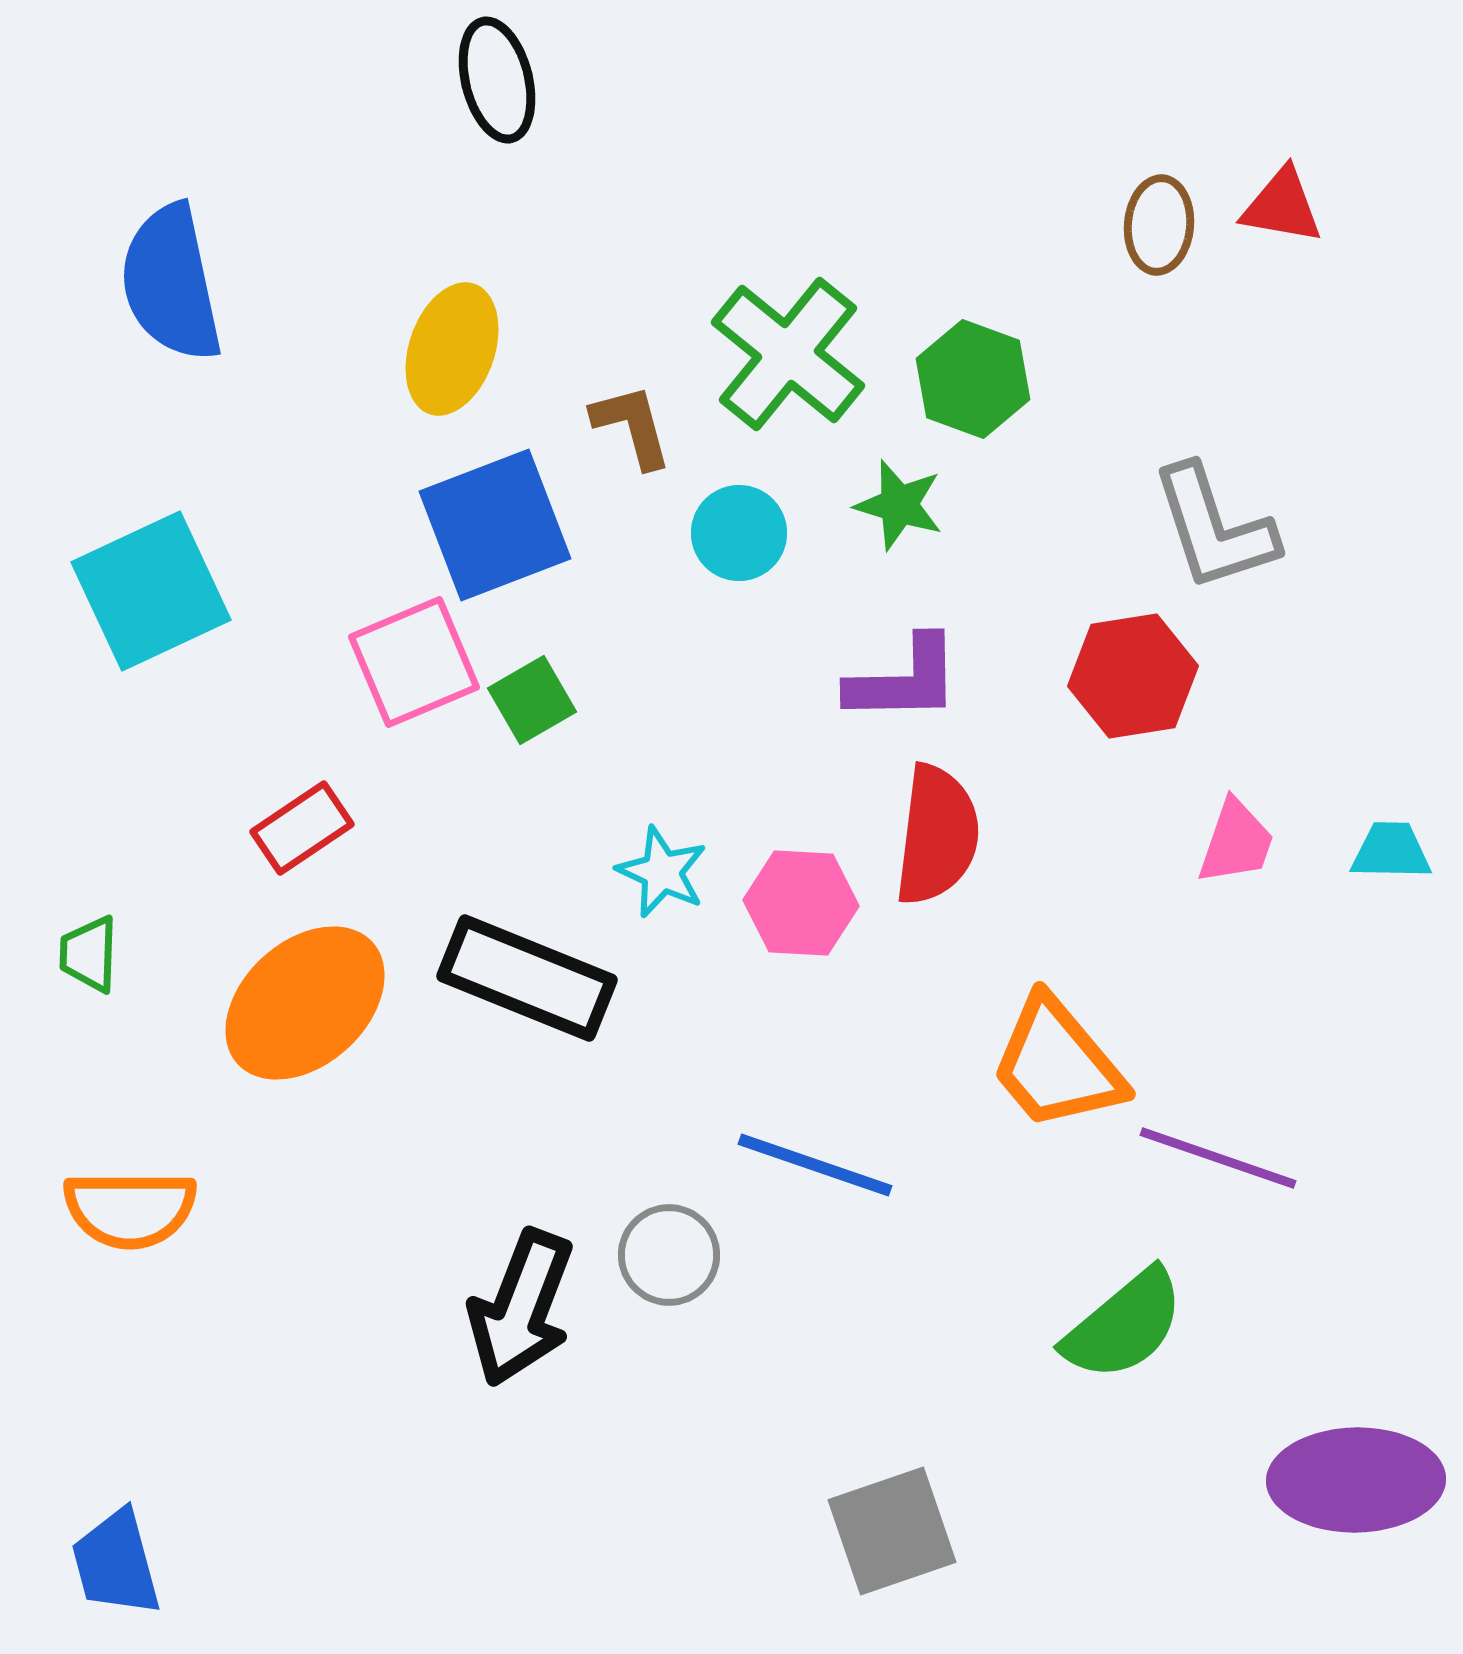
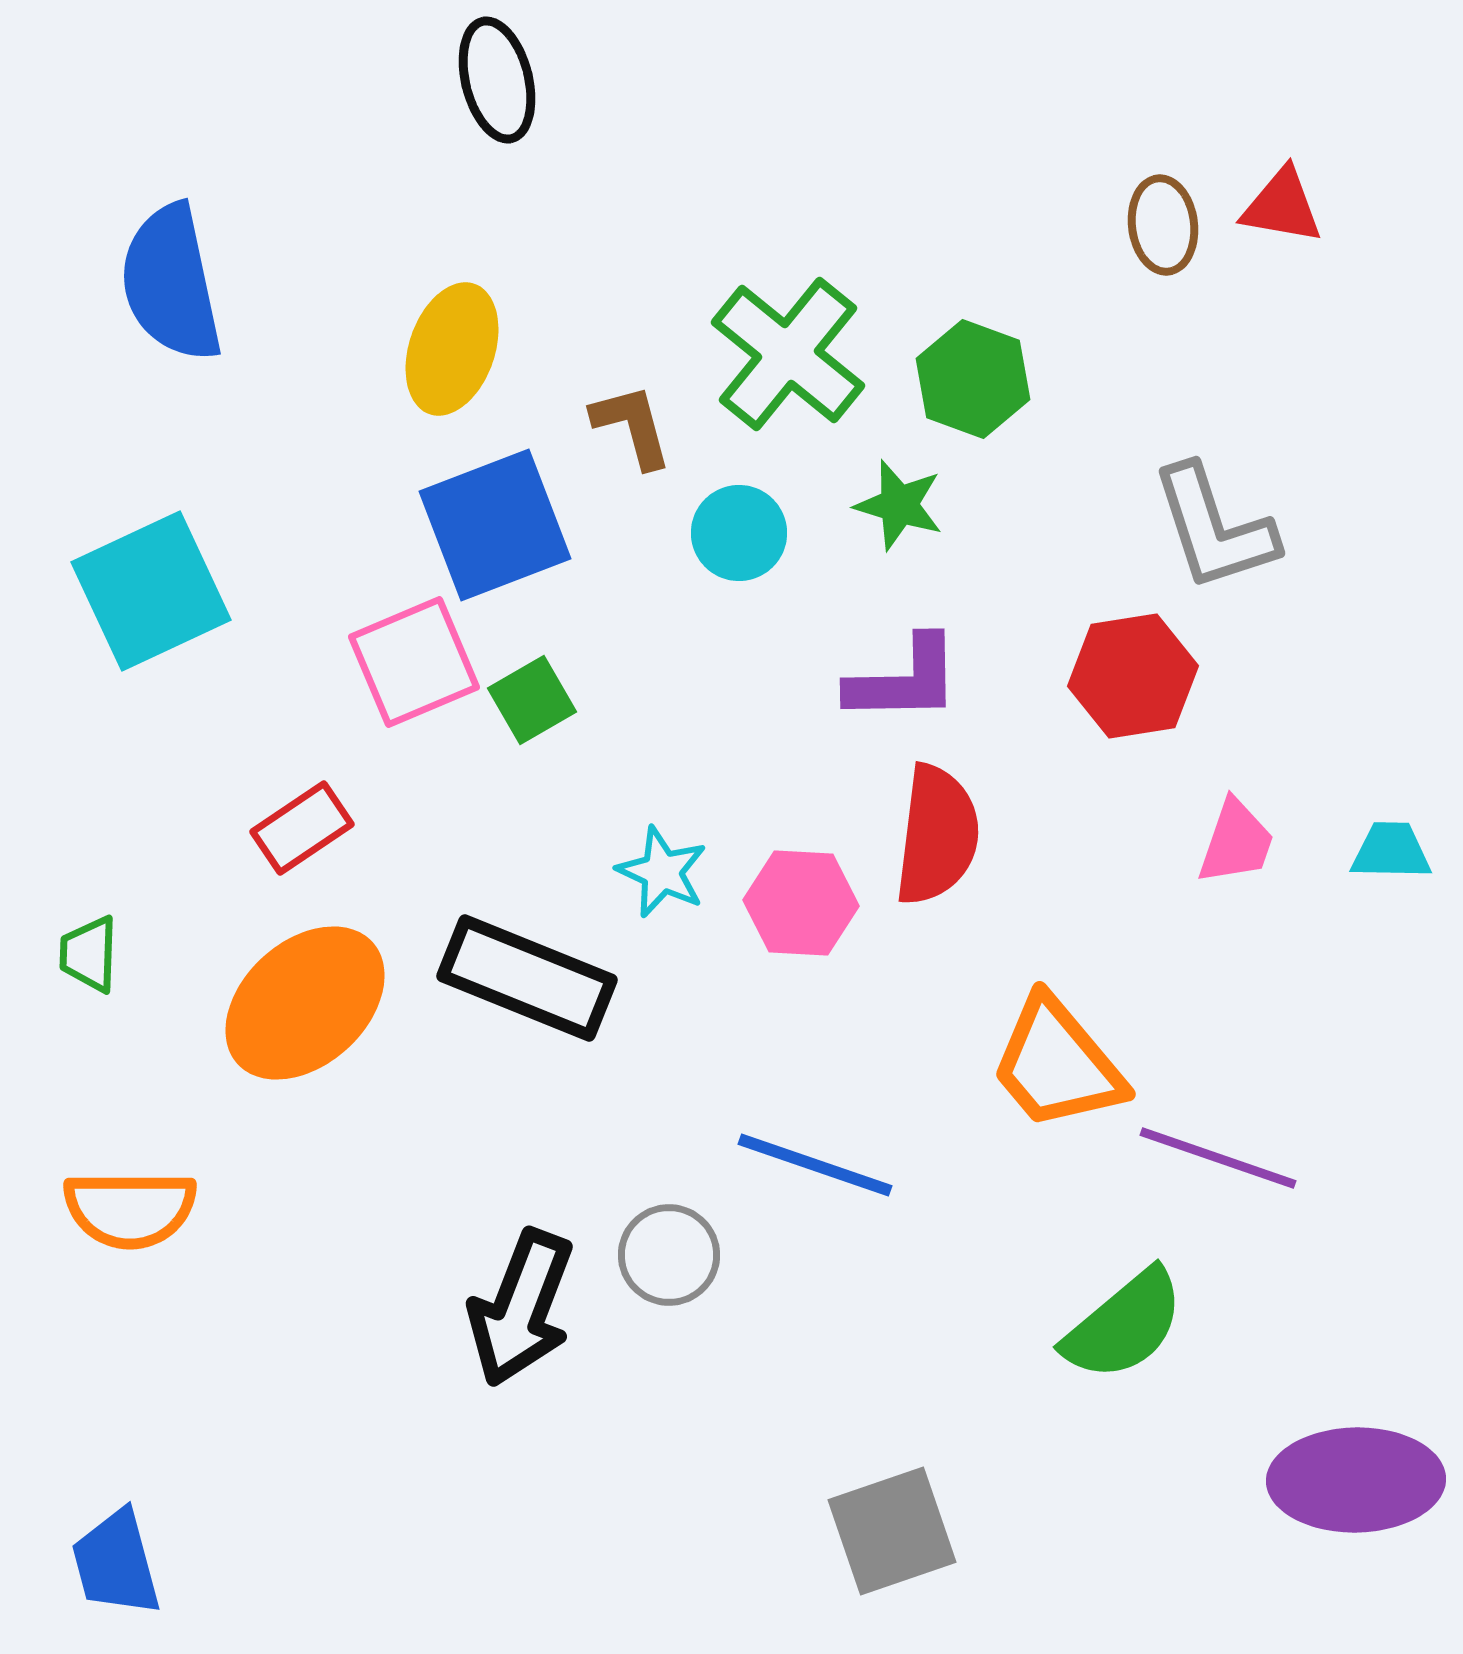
brown ellipse: moved 4 px right; rotated 12 degrees counterclockwise
